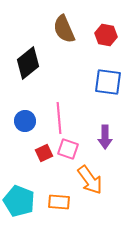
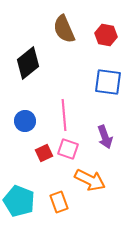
pink line: moved 5 px right, 3 px up
purple arrow: rotated 20 degrees counterclockwise
orange arrow: rotated 28 degrees counterclockwise
orange rectangle: rotated 65 degrees clockwise
